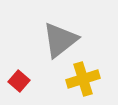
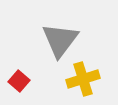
gray triangle: rotated 15 degrees counterclockwise
